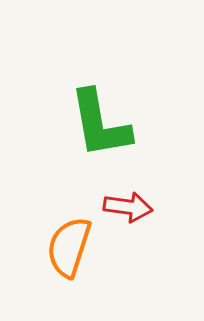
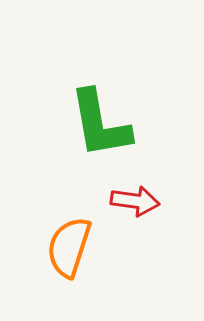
red arrow: moved 7 px right, 6 px up
